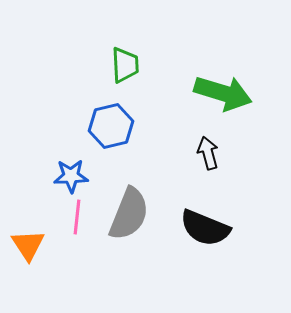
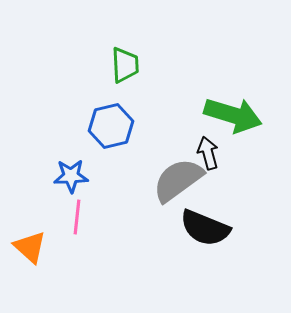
green arrow: moved 10 px right, 22 px down
gray semicircle: moved 49 px right, 34 px up; rotated 148 degrees counterclockwise
orange triangle: moved 2 px right, 2 px down; rotated 15 degrees counterclockwise
